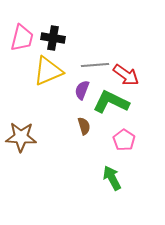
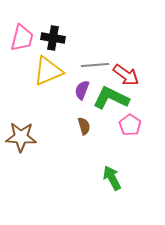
green L-shape: moved 4 px up
pink pentagon: moved 6 px right, 15 px up
